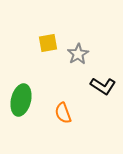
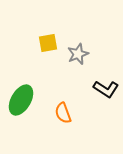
gray star: rotated 10 degrees clockwise
black L-shape: moved 3 px right, 3 px down
green ellipse: rotated 16 degrees clockwise
